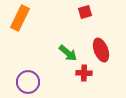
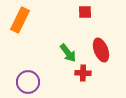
red square: rotated 16 degrees clockwise
orange rectangle: moved 2 px down
green arrow: rotated 12 degrees clockwise
red cross: moved 1 px left
